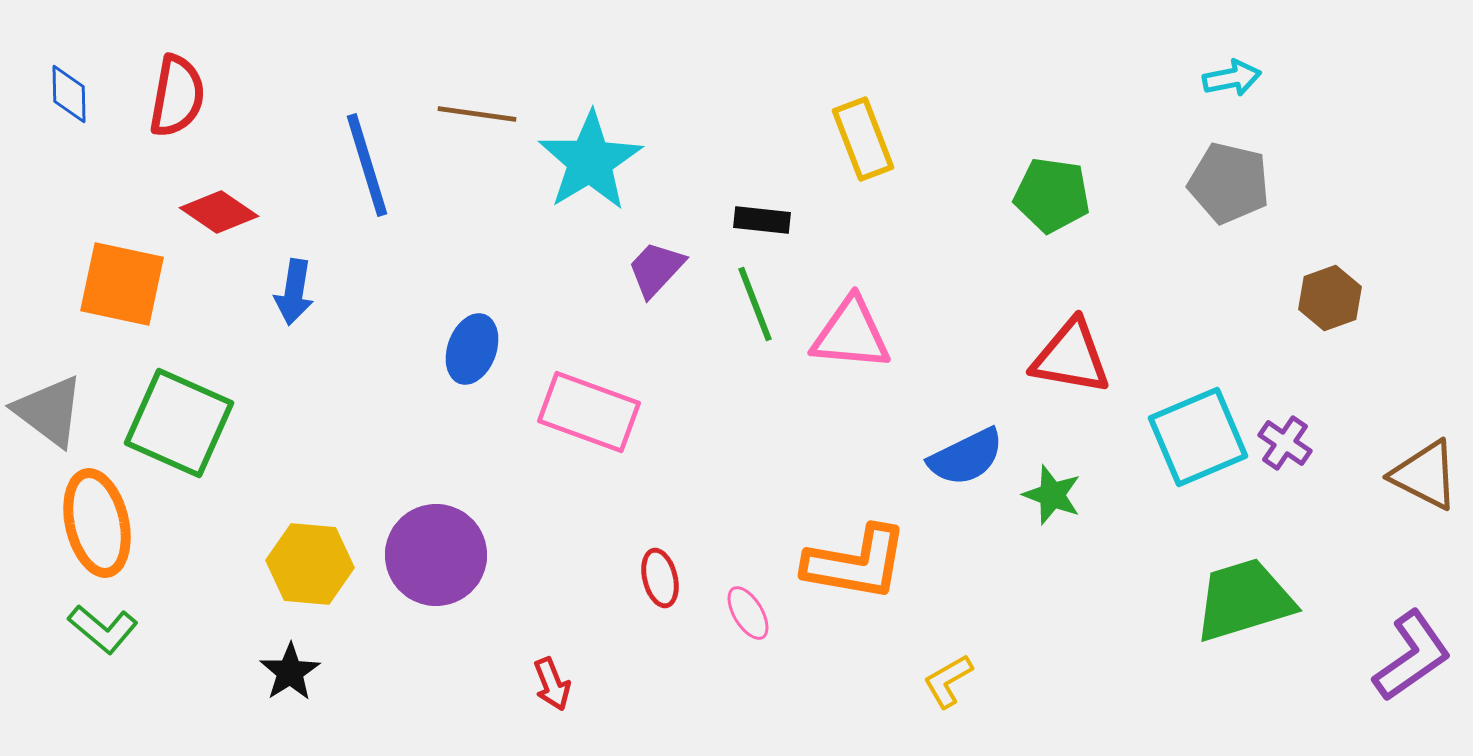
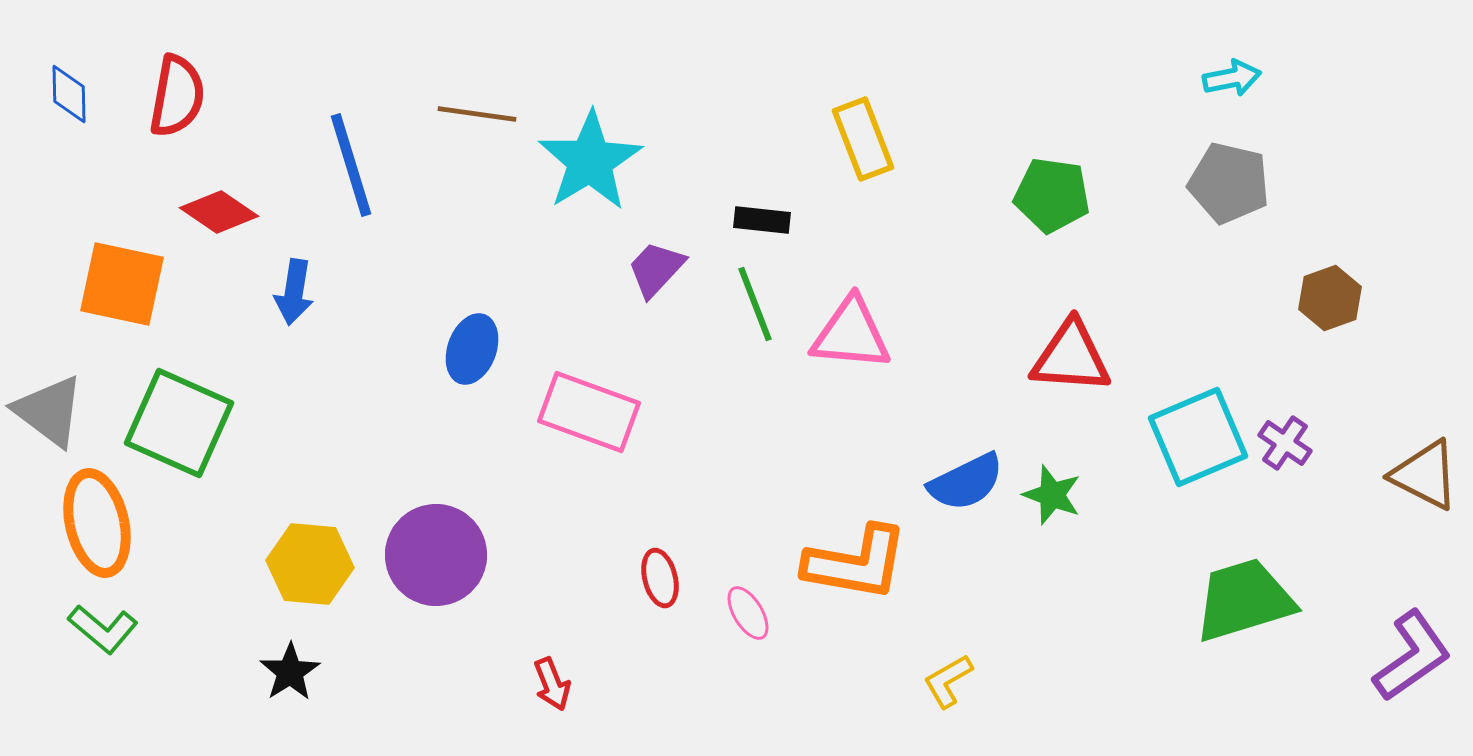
blue line: moved 16 px left
red triangle: rotated 6 degrees counterclockwise
blue semicircle: moved 25 px down
